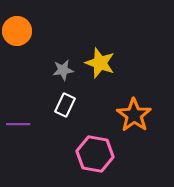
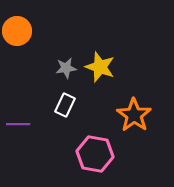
yellow star: moved 4 px down
gray star: moved 3 px right, 2 px up
